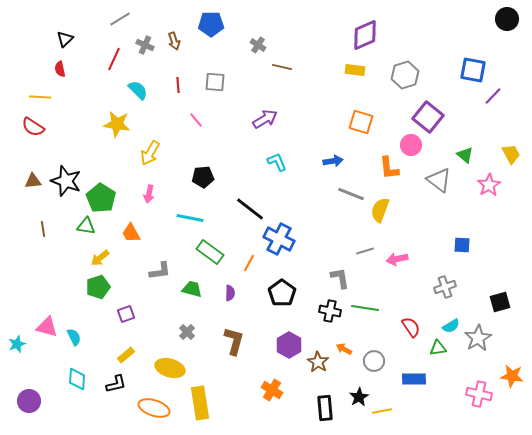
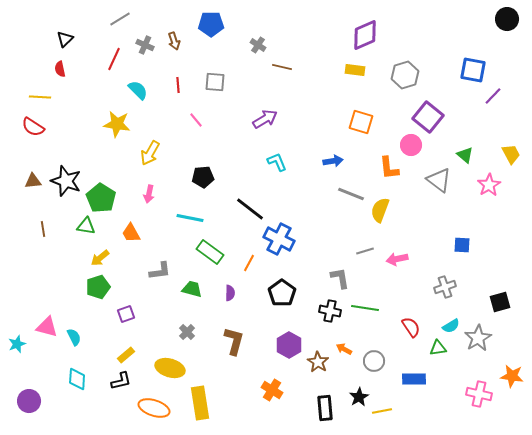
black L-shape at (116, 384): moved 5 px right, 3 px up
